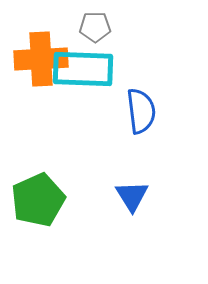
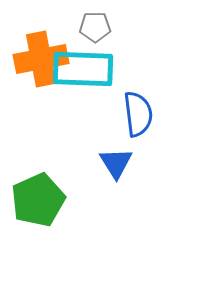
orange cross: rotated 8 degrees counterclockwise
blue semicircle: moved 3 px left, 3 px down
blue triangle: moved 16 px left, 33 px up
